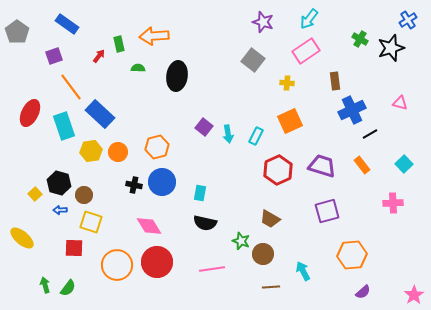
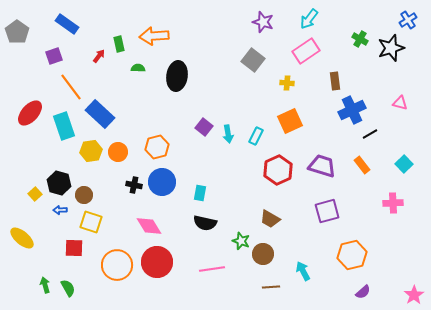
red ellipse at (30, 113): rotated 16 degrees clockwise
orange hexagon at (352, 255): rotated 8 degrees counterclockwise
green semicircle at (68, 288): rotated 66 degrees counterclockwise
